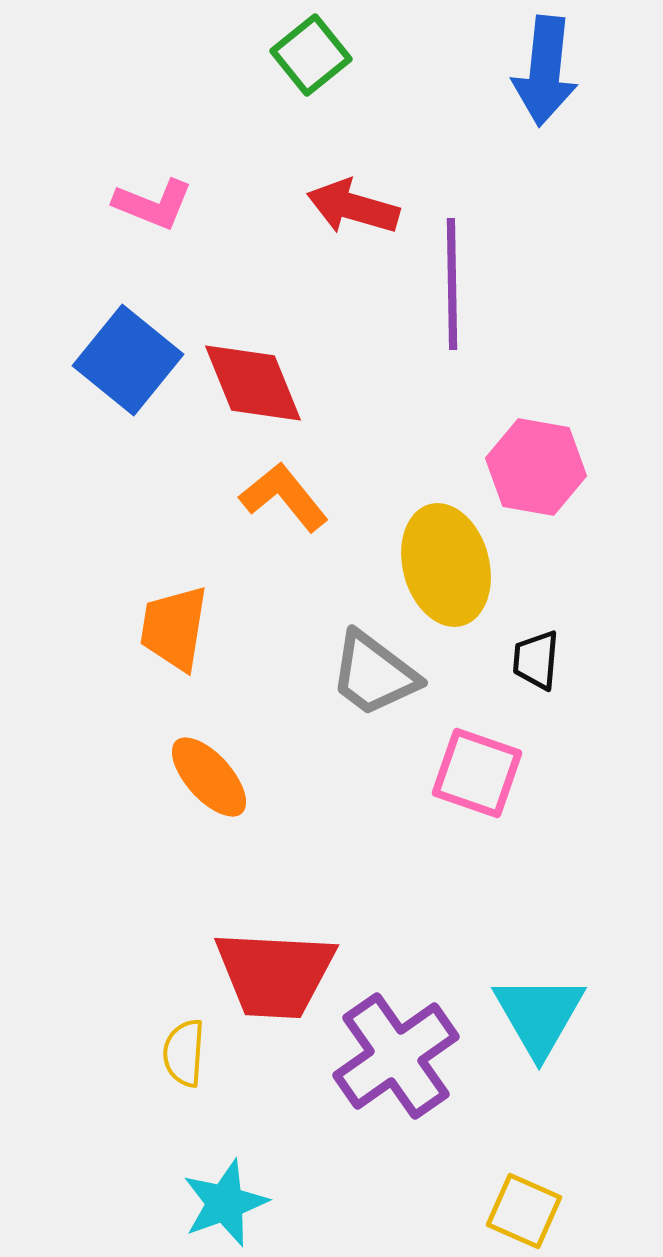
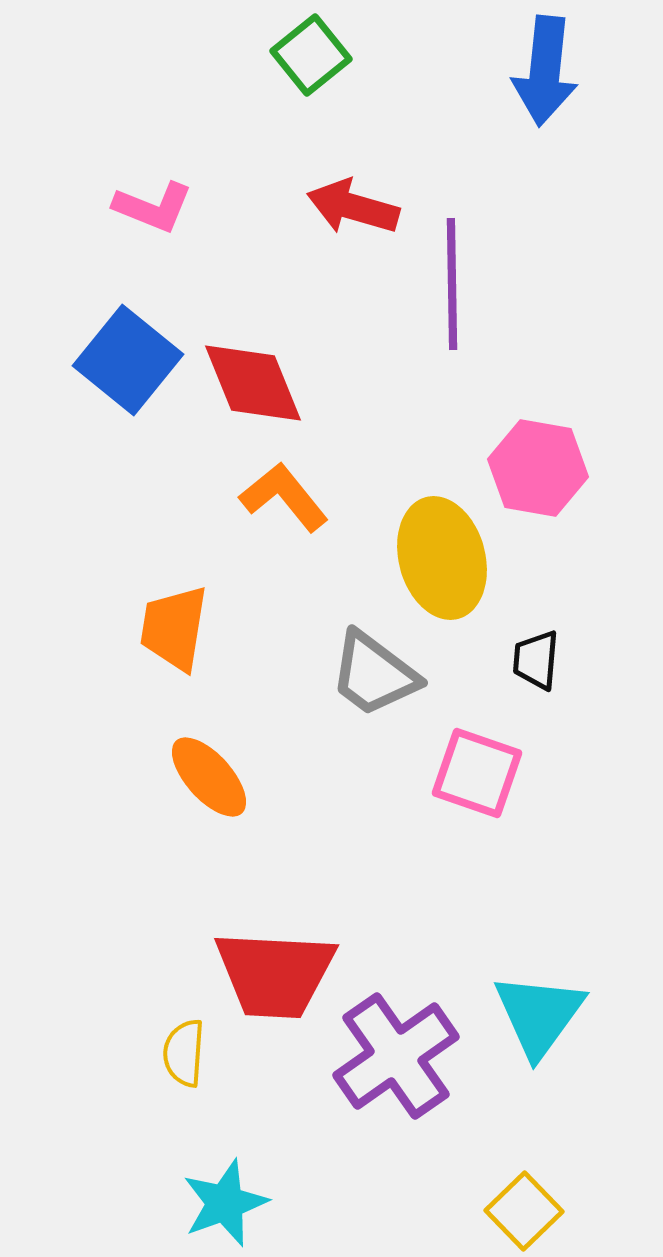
pink L-shape: moved 3 px down
pink hexagon: moved 2 px right, 1 px down
yellow ellipse: moved 4 px left, 7 px up
cyan triangle: rotated 6 degrees clockwise
yellow square: rotated 22 degrees clockwise
